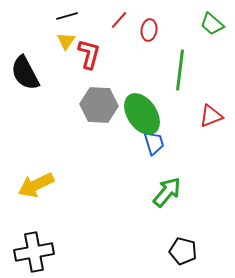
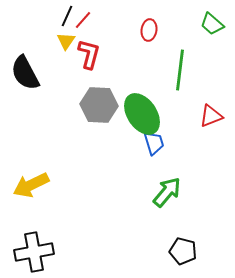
black line: rotated 50 degrees counterclockwise
red line: moved 36 px left
yellow arrow: moved 5 px left
